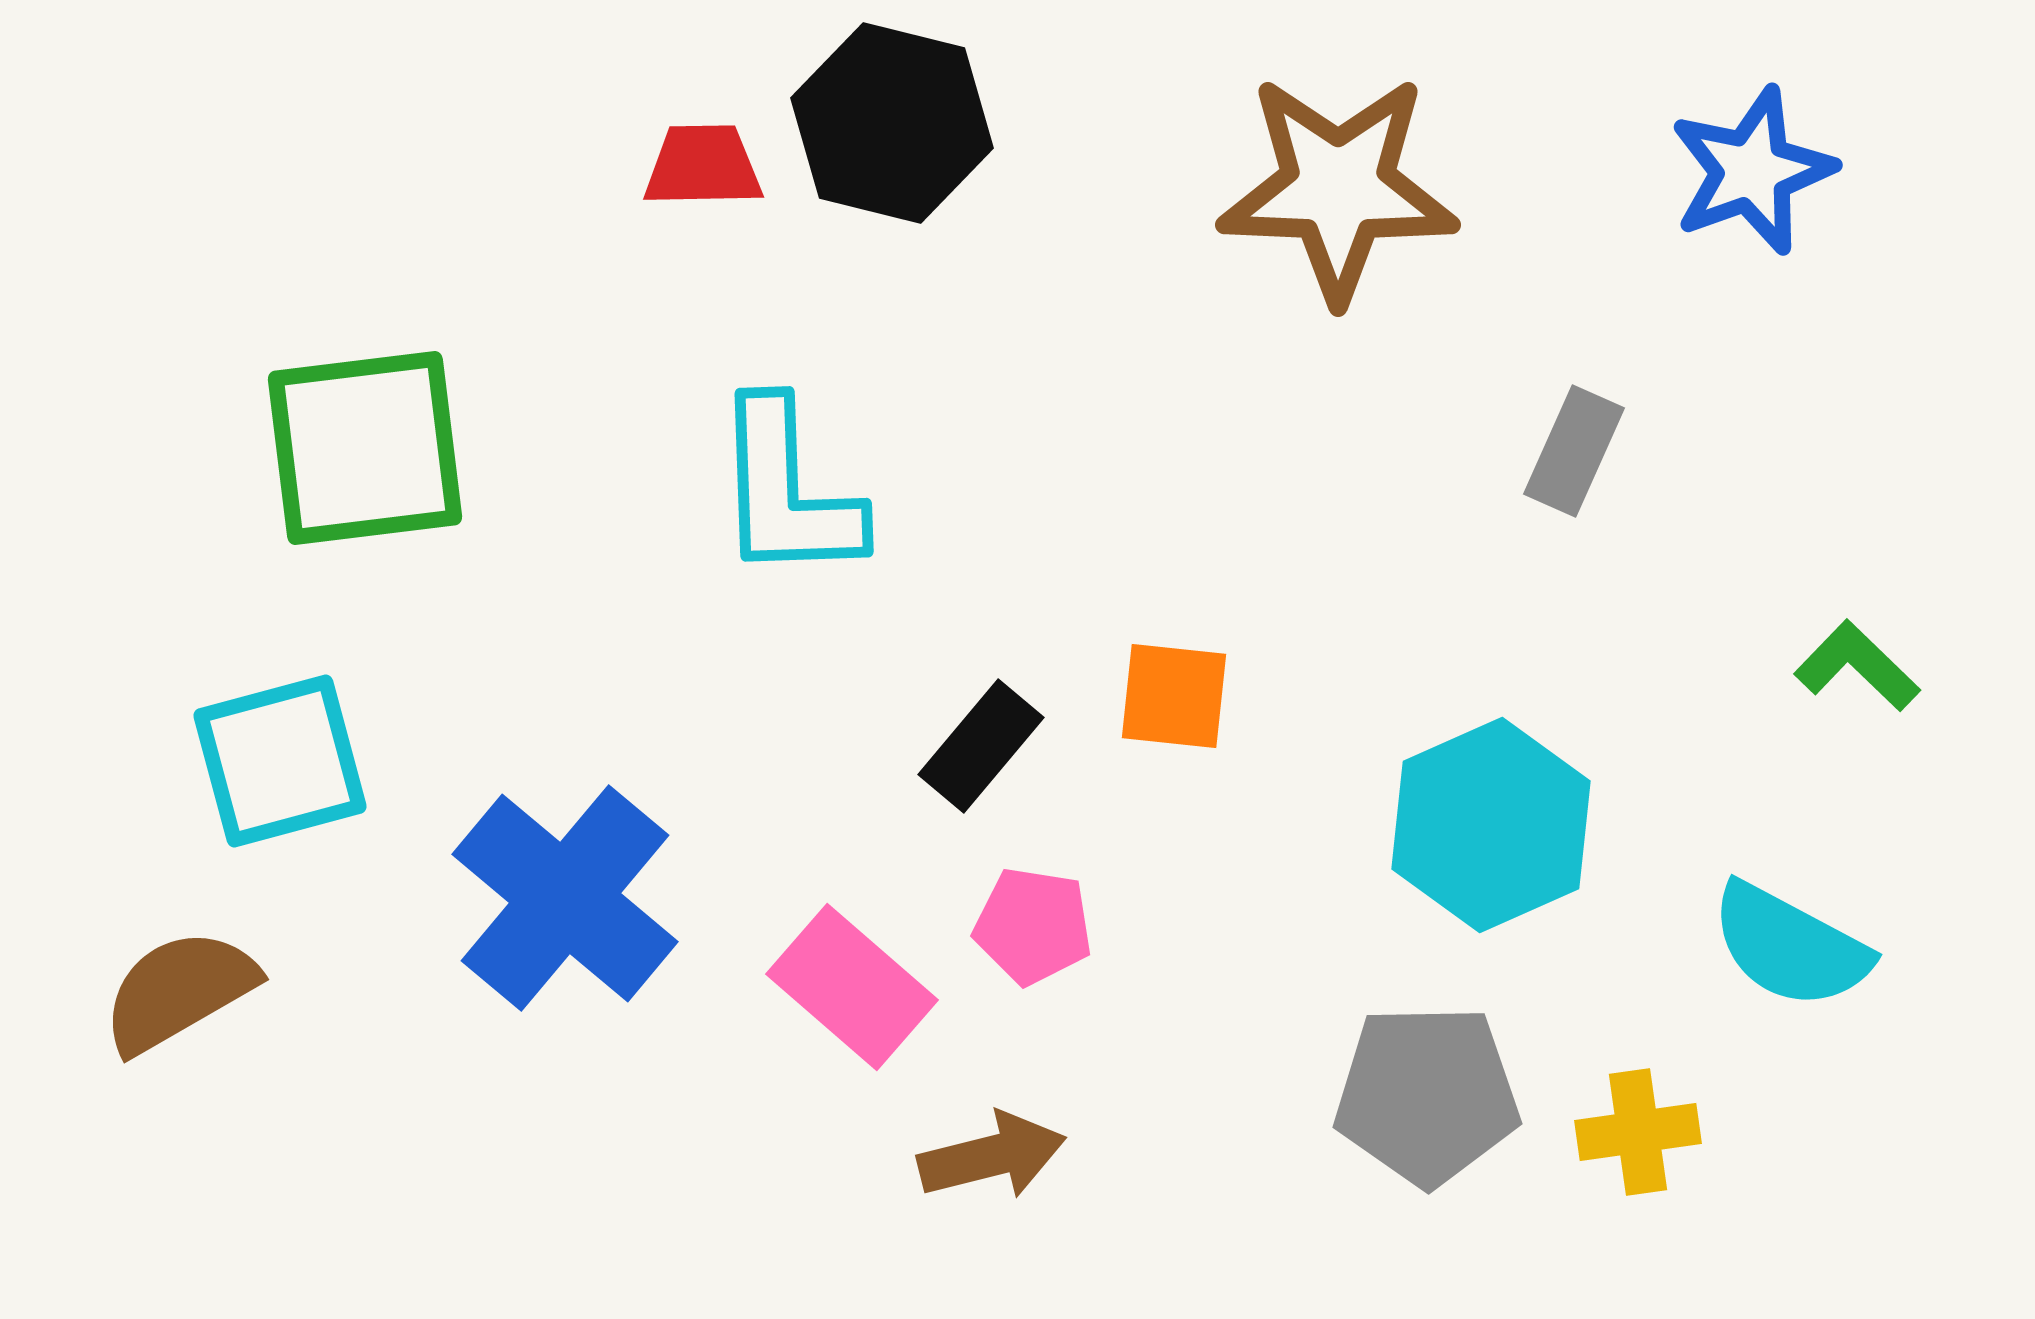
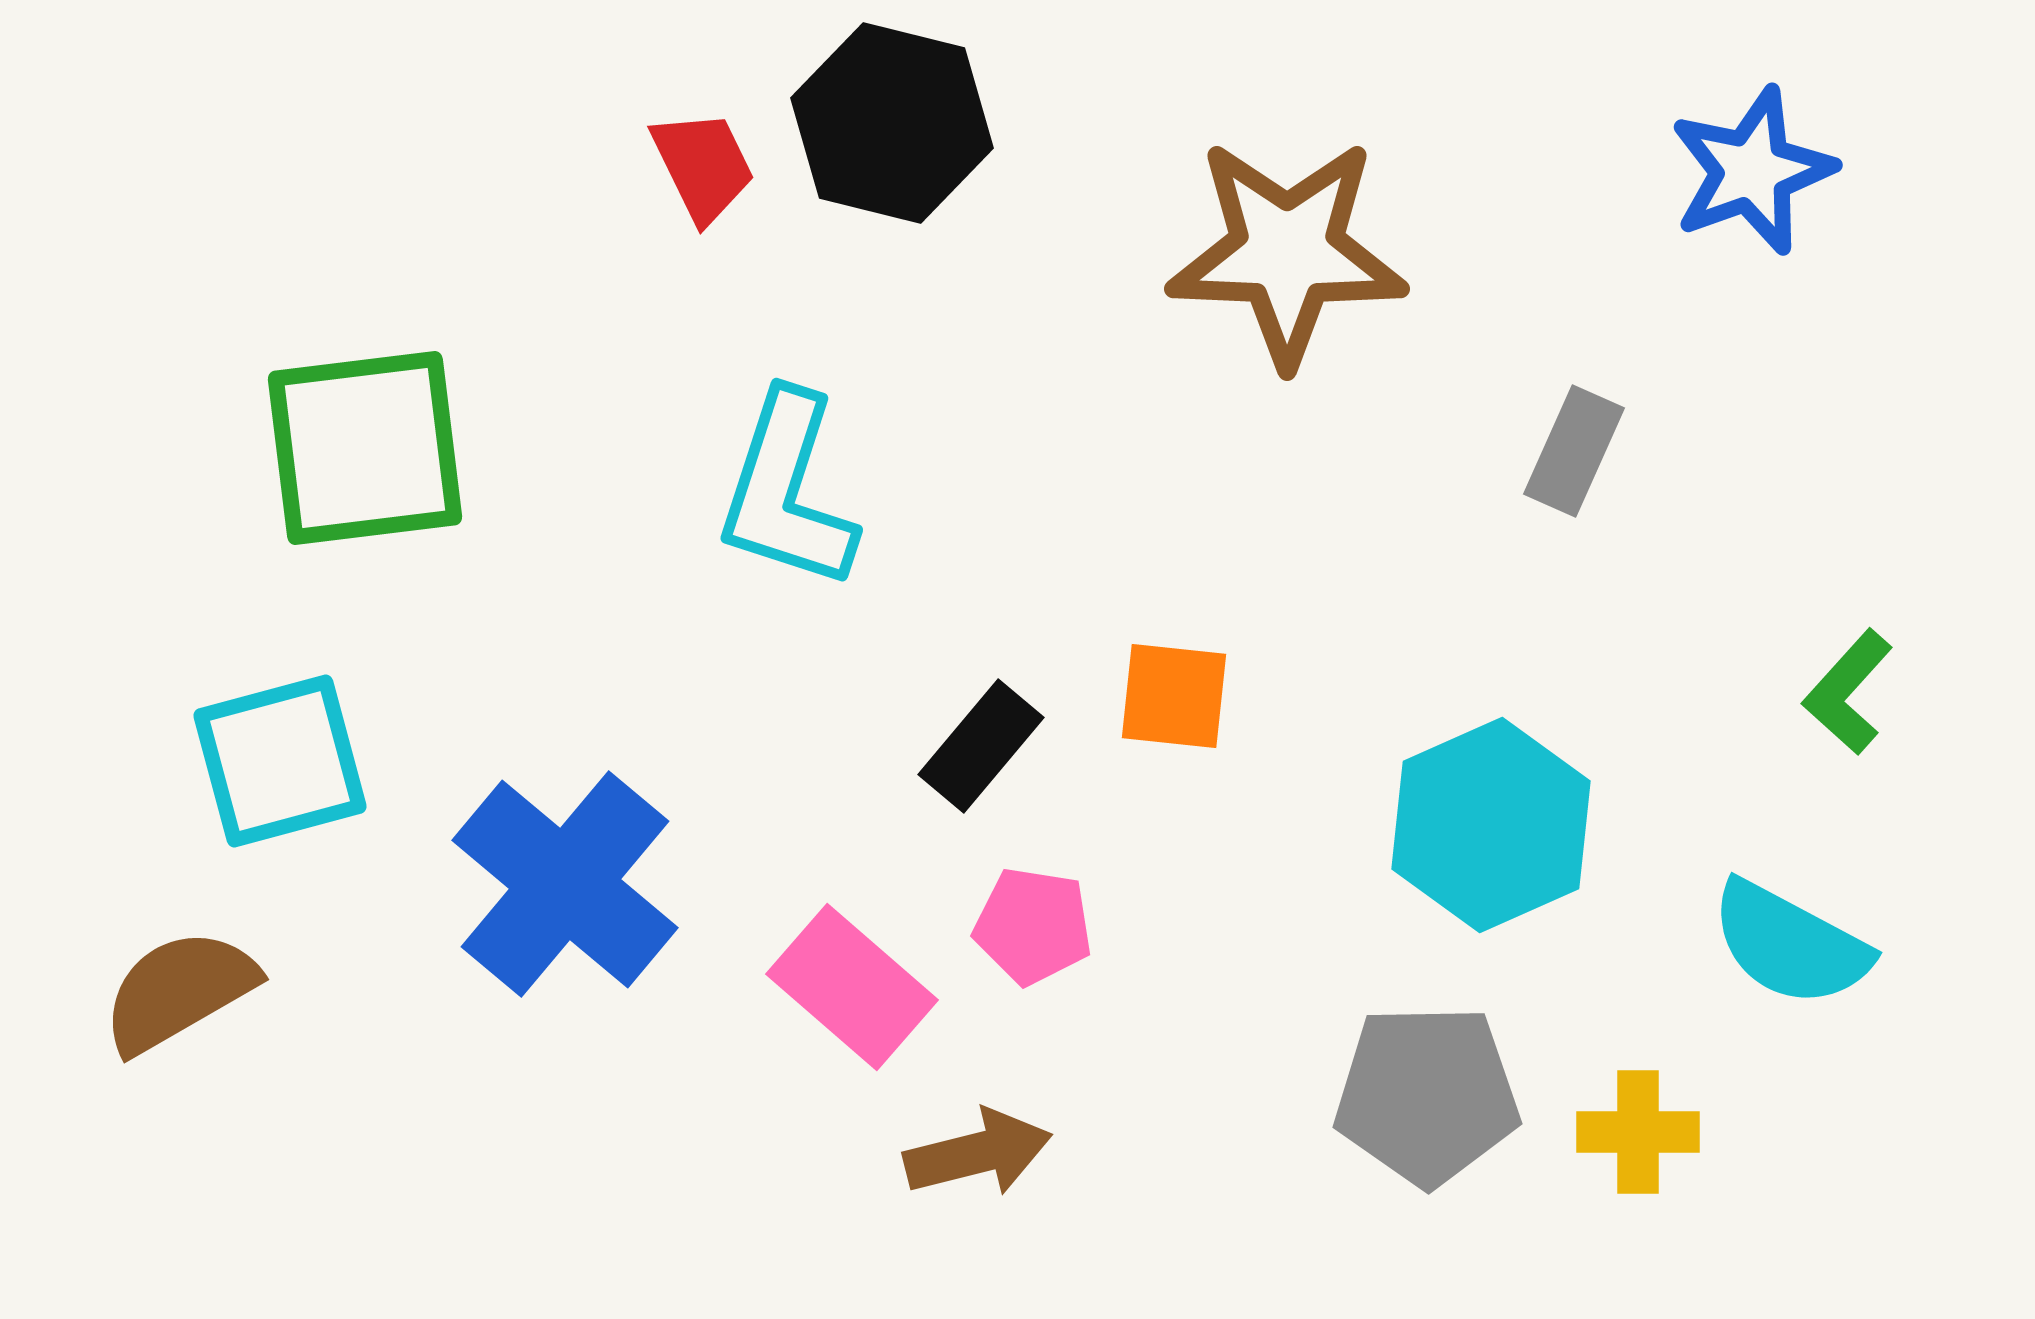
red trapezoid: rotated 65 degrees clockwise
brown star: moved 51 px left, 64 px down
cyan L-shape: rotated 20 degrees clockwise
green L-shape: moved 9 px left, 26 px down; rotated 92 degrees counterclockwise
blue cross: moved 14 px up
cyan semicircle: moved 2 px up
yellow cross: rotated 8 degrees clockwise
brown arrow: moved 14 px left, 3 px up
